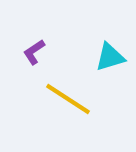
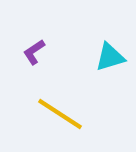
yellow line: moved 8 px left, 15 px down
